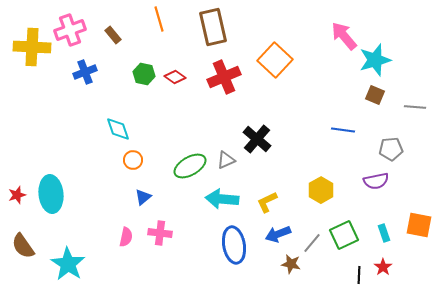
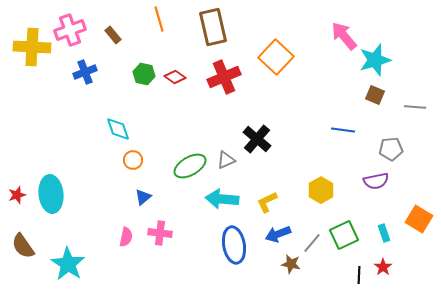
orange square at (275, 60): moved 1 px right, 3 px up
orange square at (419, 225): moved 6 px up; rotated 20 degrees clockwise
